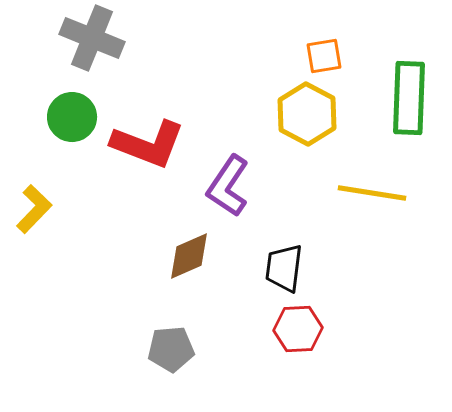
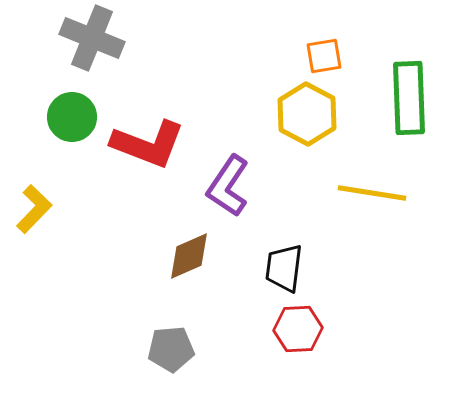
green rectangle: rotated 4 degrees counterclockwise
